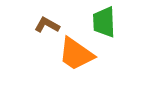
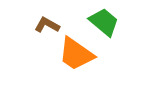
green trapezoid: rotated 132 degrees clockwise
